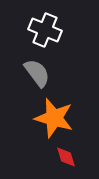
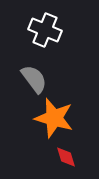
gray semicircle: moved 3 px left, 6 px down
